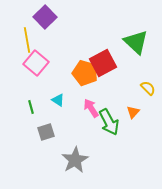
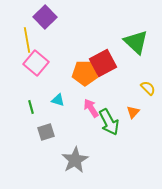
orange pentagon: rotated 15 degrees counterclockwise
cyan triangle: rotated 16 degrees counterclockwise
